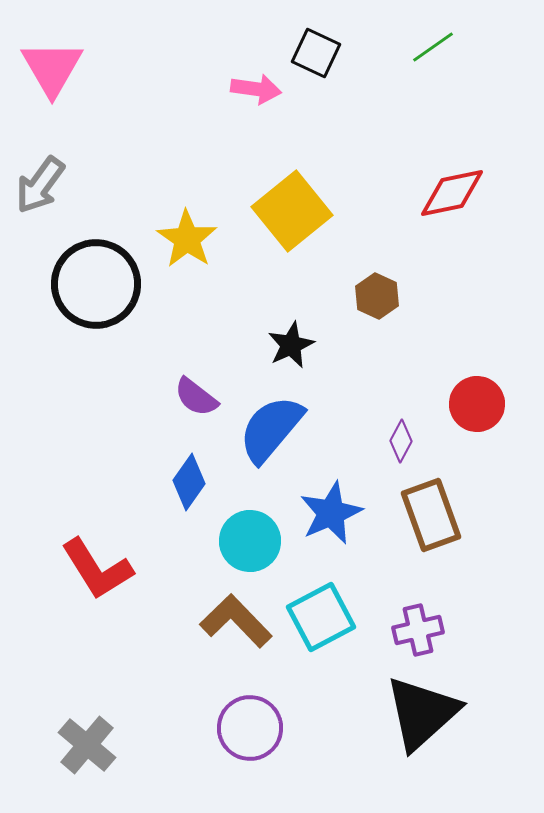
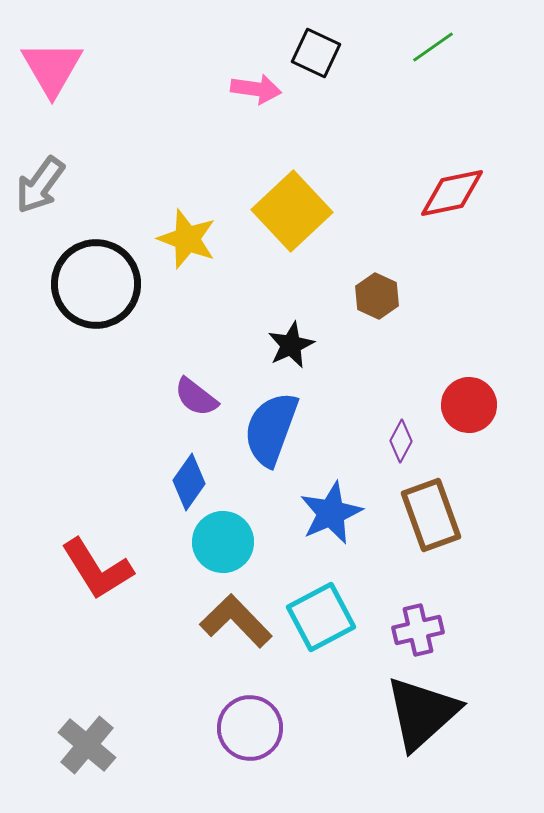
yellow square: rotated 4 degrees counterclockwise
yellow star: rotated 14 degrees counterclockwise
red circle: moved 8 px left, 1 px down
blue semicircle: rotated 20 degrees counterclockwise
cyan circle: moved 27 px left, 1 px down
